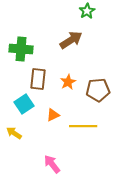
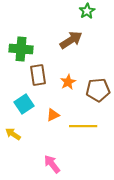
brown rectangle: moved 4 px up; rotated 15 degrees counterclockwise
yellow arrow: moved 1 px left, 1 px down
